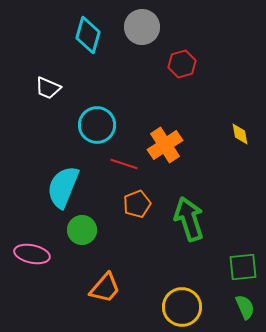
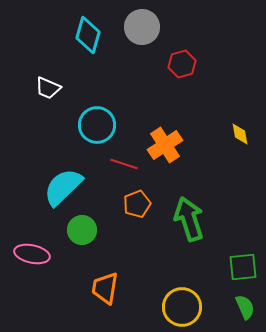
cyan semicircle: rotated 24 degrees clockwise
orange trapezoid: rotated 148 degrees clockwise
